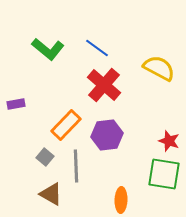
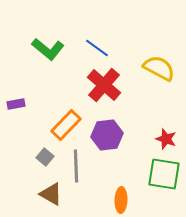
red star: moved 3 px left, 2 px up
